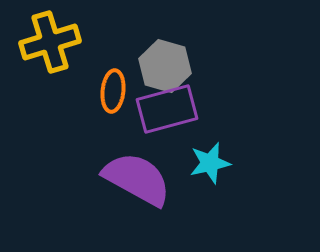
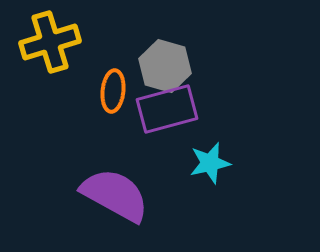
purple semicircle: moved 22 px left, 16 px down
